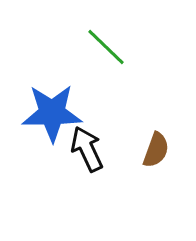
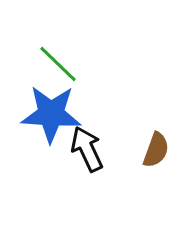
green line: moved 48 px left, 17 px down
blue star: moved 1 px left, 1 px down; rotated 4 degrees clockwise
